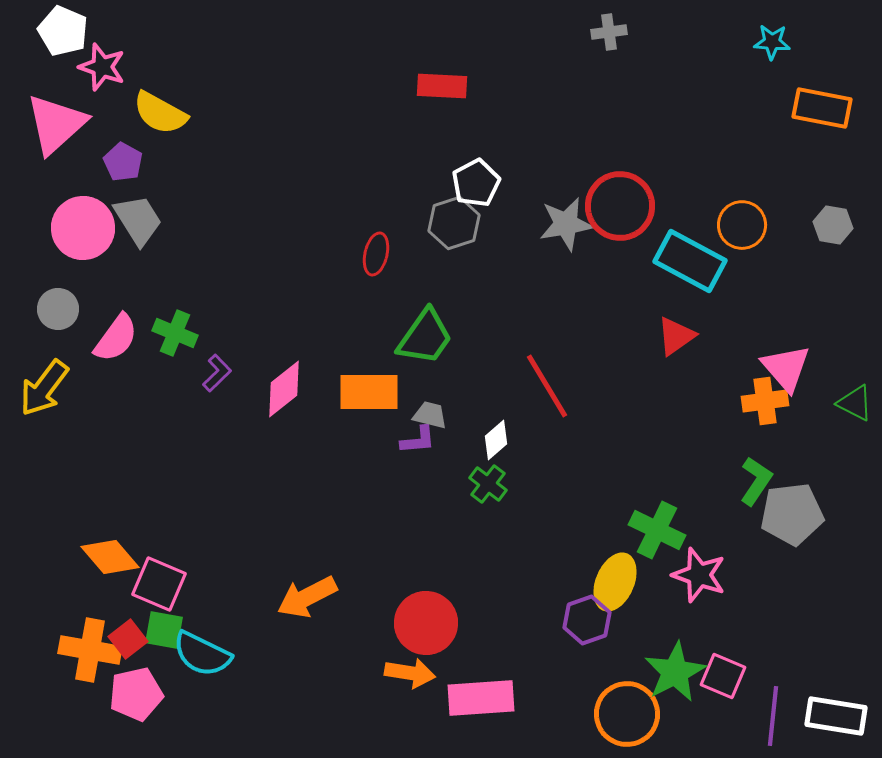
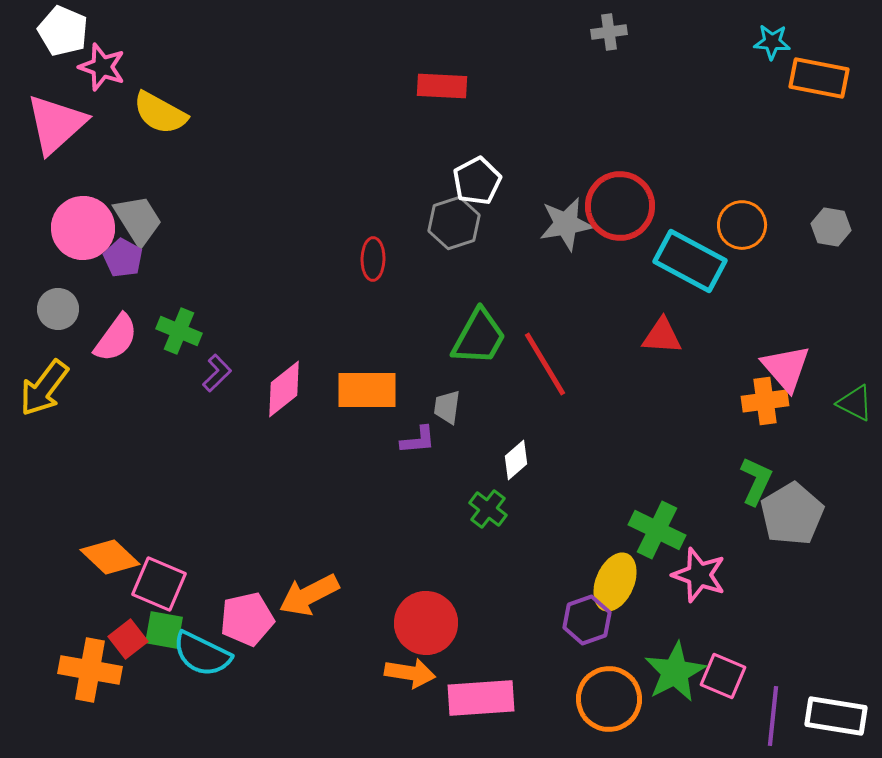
orange rectangle at (822, 108): moved 3 px left, 30 px up
purple pentagon at (123, 162): moved 96 px down
white pentagon at (476, 183): moved 1 px right, 2 px up
gray hexagon at (833, 225): moved 2 px left, 2 px down
red ellipse at (376, 254): moved 3 px left, 5 px down; rotated 12 degrees counterclockwise
green cross at (175, 333): moved 4 px right, 2 px up
red triangle at (676, 336): moved 14 px left; rotated 39 degrees clockwise
green trapezoid at (425, 337): moved 54 px right; rotated 6 degrees counterclockwise
red line at (547, 386): moved 2 px left, 22 px up
orange rectangle at (369, 392): moved 2 px left, 2 px up
gray trapezoid at (430, 415): moved 17 px right, 8 px up; rotated 96 degrees counterclockwise
white diamond at (496, 440): moved 20 px right, 20 px down
green L-shape at (756, 481): rotated 9 degrees counterclockwise
green cross at (488, 484): moved 25 px down
gray pentagon at (792, 514): rotated 24 degrees counterclockwise
orange diamond at (110, 557): rotated 6 degrees counterclockwise
orange arrow at (307, 597): moved 2 px right, 2 px up
orange cross at (90, 650): moved 20 px down
pink pentagon at (136, 694): moved 111 px right, 75 px up
orange circle at (627, 714): moved 18 px left, 15 px up
